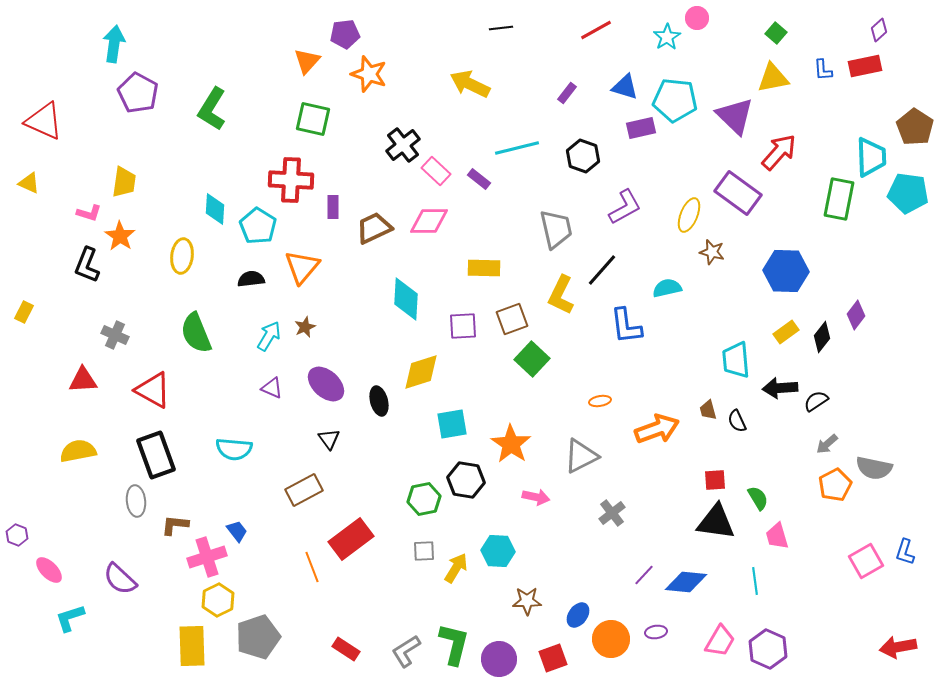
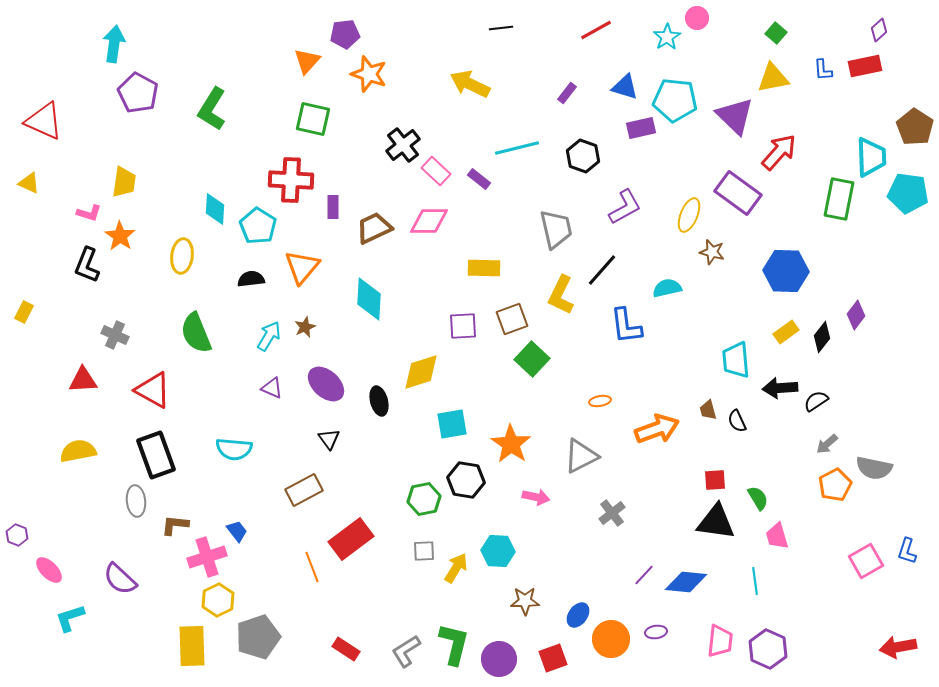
cyan diamond at (406, 299): moved 37 px left
blue L-shape at (905, 552): moved 2 px right, 1 px up
brown star at (527, 601): moved 2 px left
pink trapezoid at (720, 641): rotated 24 degrees counterclockwise
